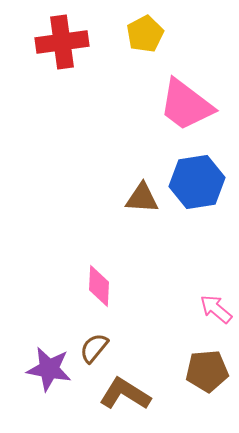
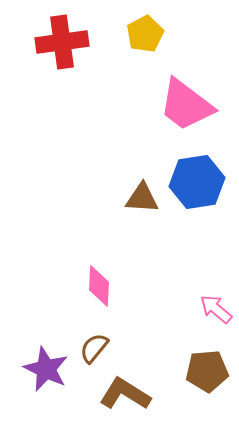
purple star: moved 3 px left; rotated 15 degrees clockwise
